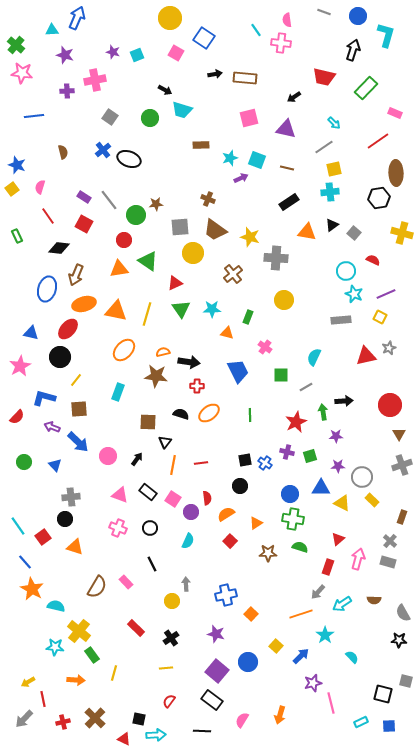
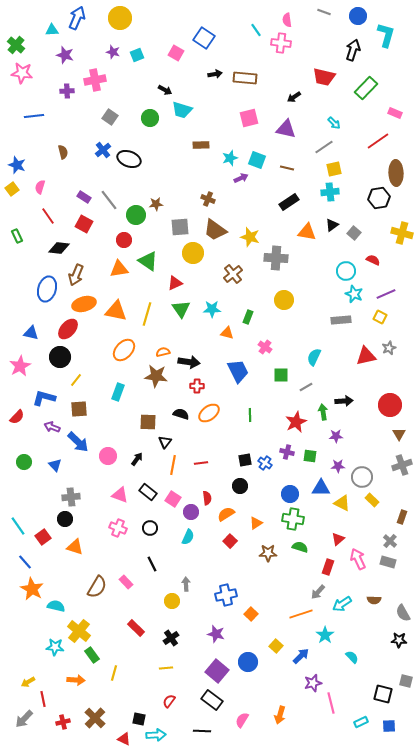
yellow circle at (170, 18): moved 50 px left
green square at (310, 456): rotated 24 degrees clockwise
cyan semicircle at (188, 541): moved 4 px up
pink arrow at (358, 559): rotated 40 degrees counterclockwise
